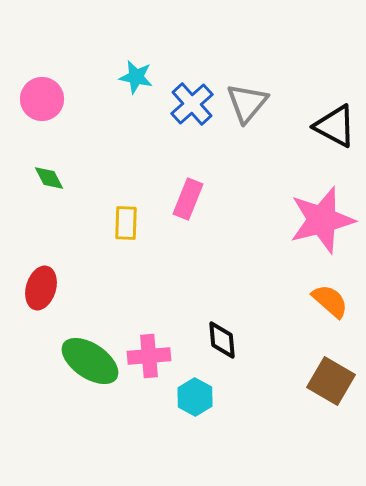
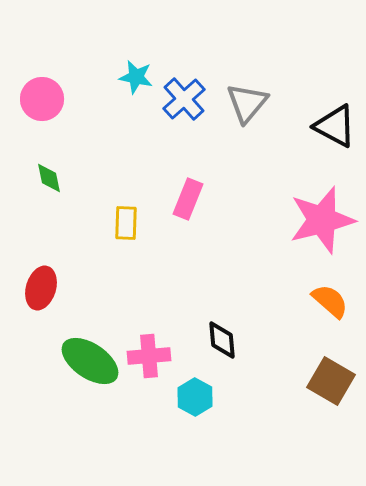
blue cross: moved 8 px left, 5 px up
green diamond: rotated 16 degrees clockwise
